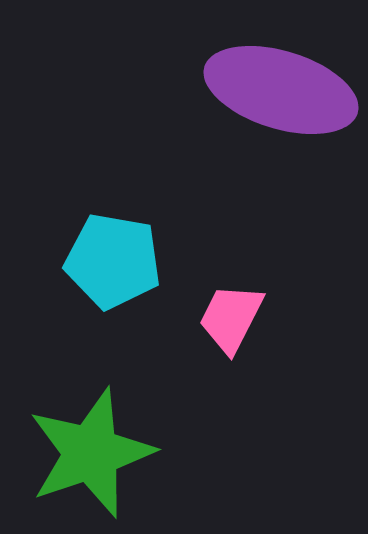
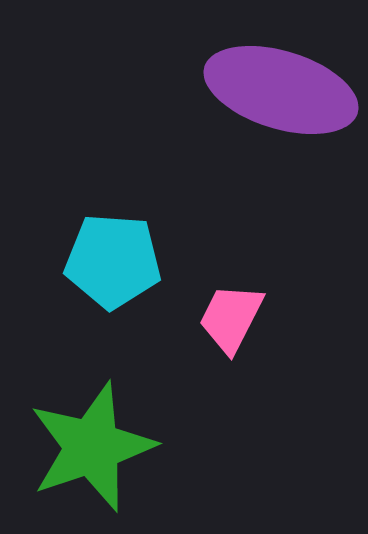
cyan pentagon: rotated 6 degrees counterclockwise
green star: moved 1 px right, 6 px up
